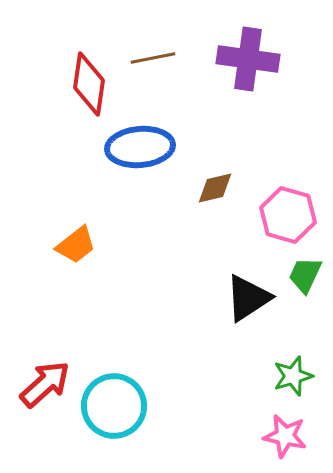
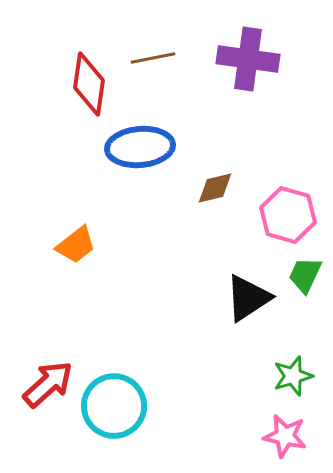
red arrow: moved 3 px right
